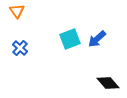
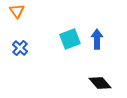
blue arrow: rotated 132 degrees clockwise
black diamond: moved 8 px left
